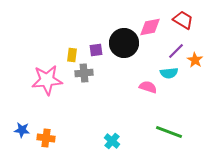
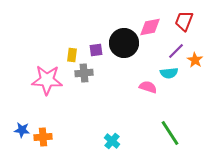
red trapezoid: moved 1 px right, 1 px down; rotated 100 degrees counterclockwise
pink star: rotated 8 degrees clockwise
green line: moved 1 px right, 1 px down; rotated 36 degrees clockwise
orange cross: moved 3 px left, 1 px up; rotated 12 degrees counterclockwise
